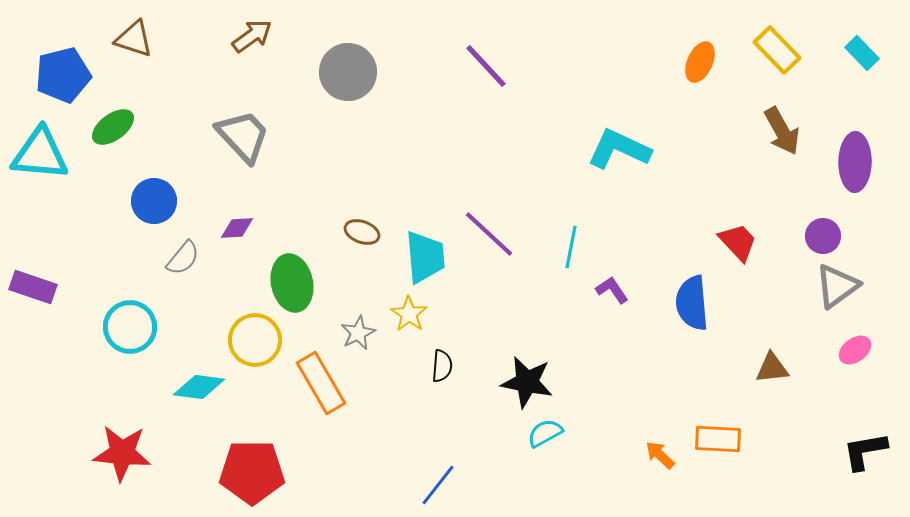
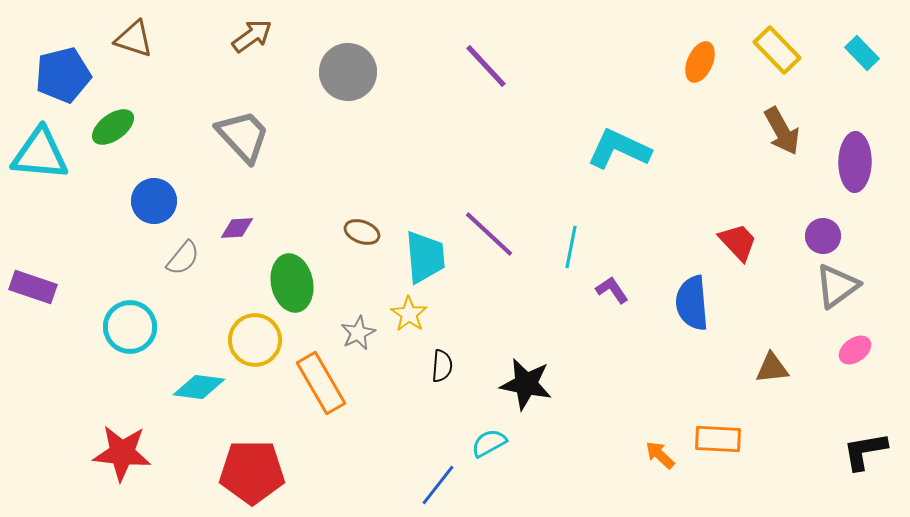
black star at (527, 382): moved 1 px left, 2 px down
cyan semicircle at (545, 433): moved 56 px left, 10 px down
